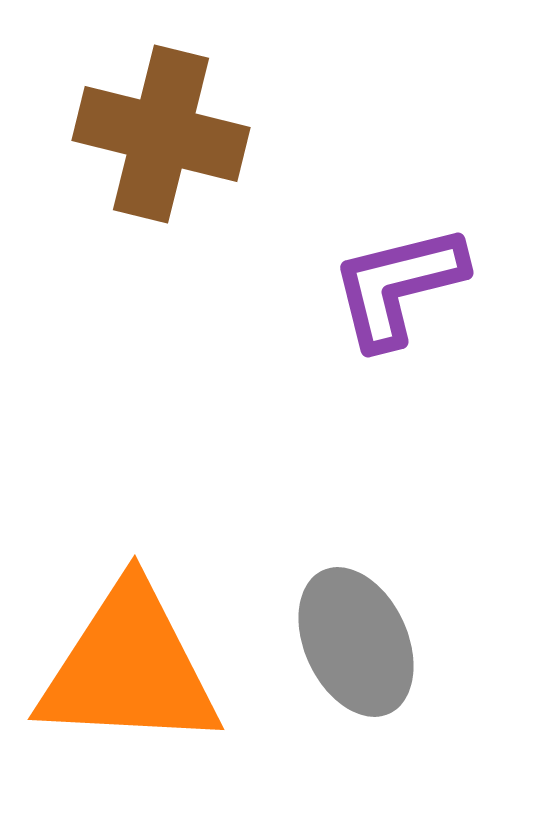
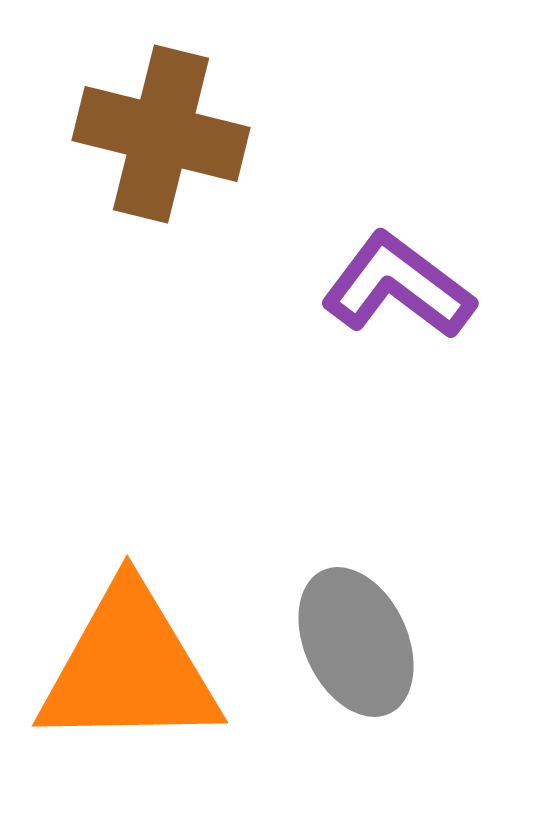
purple L-shape: rotated 51 degrees clockwise
orange triangle: rotated 4 degrees counterclockwise
